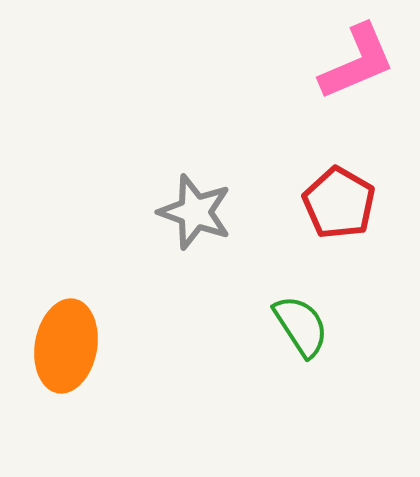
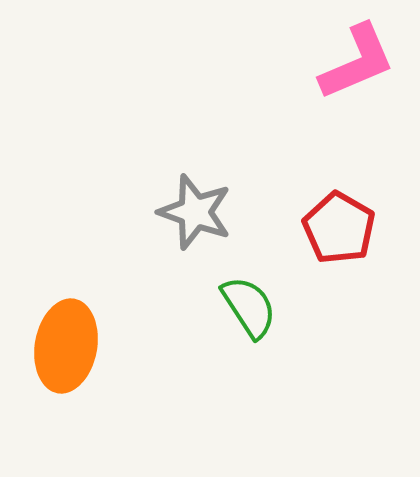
red pentagon: moved 25 px down
green semicircle: moved 52 px left, 19 px up
